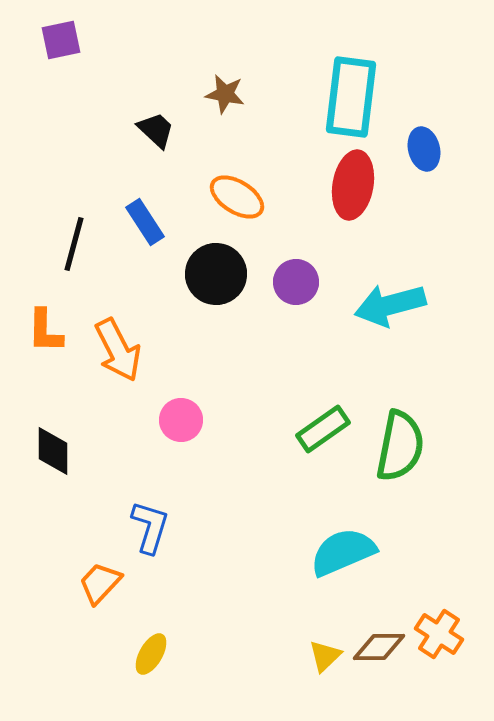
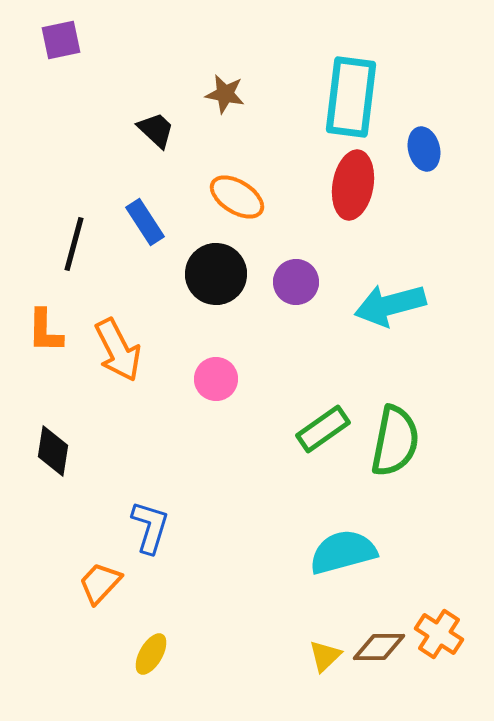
pink circle: moved 35 px right, 41 px up
green semicircle: moved 5 px left, 5 px up
black diamond: rotated 9 degrees clockwise
cyan semicircle: rotated 8 degrees clockwise
